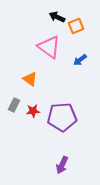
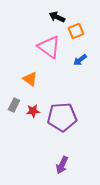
orange square: moved 5 px down
